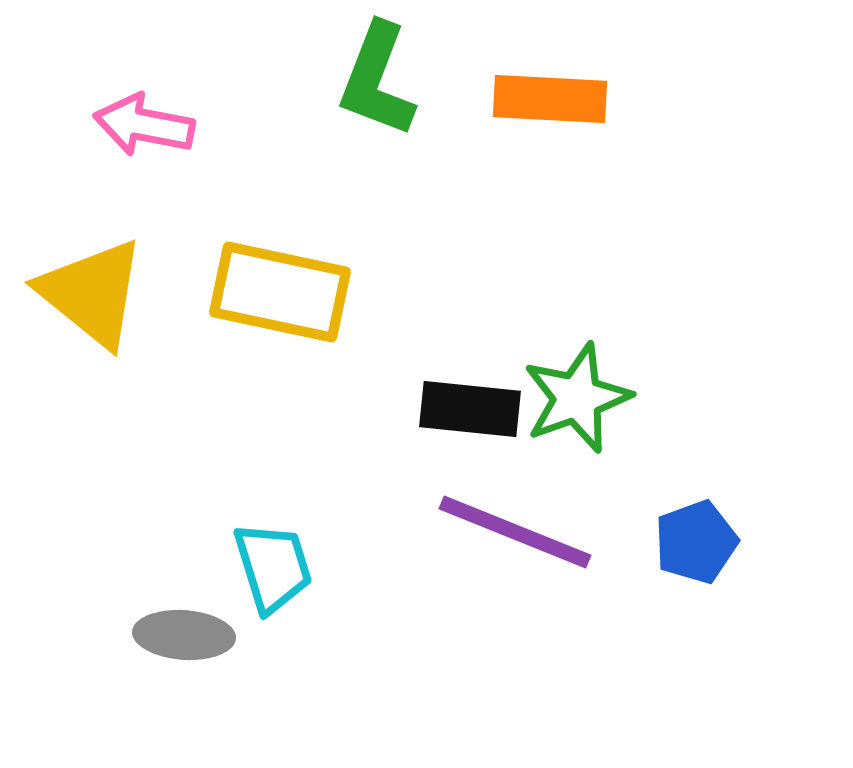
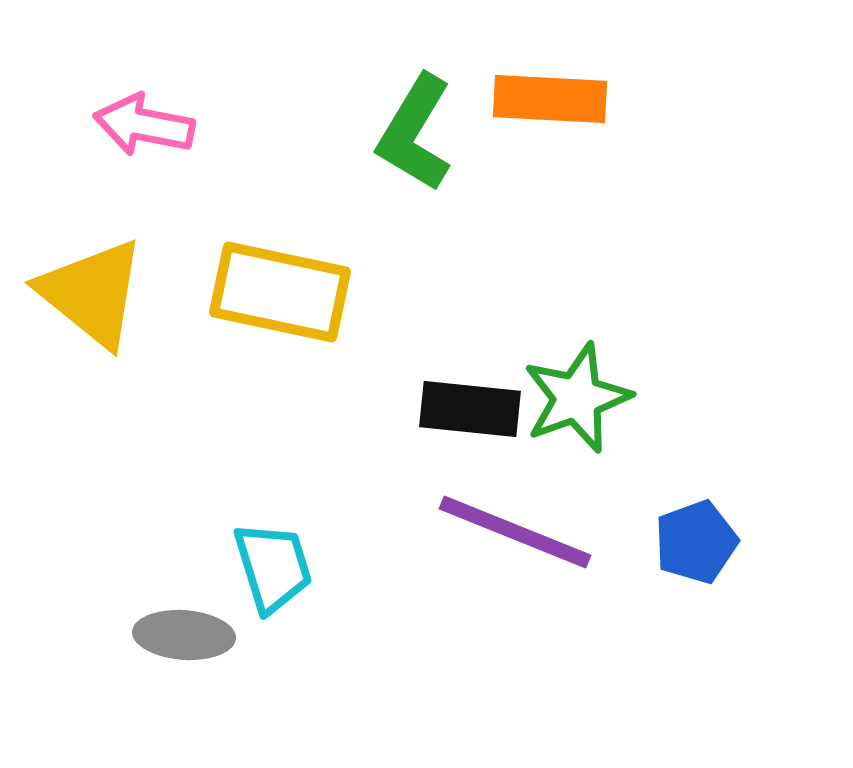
green L-shape: moved 38 px right, 53 px down; rotated 10 degrees clockwise
